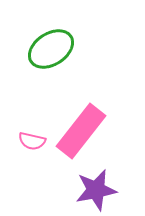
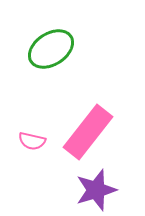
pink rectangle: moved 7 px right, 1 px down
purple star: rotated 6 degrees counterclockwise
